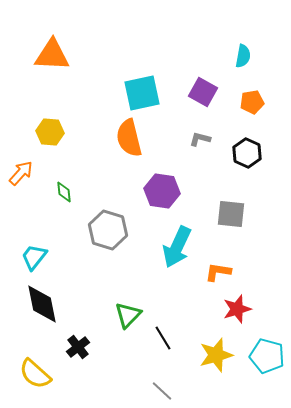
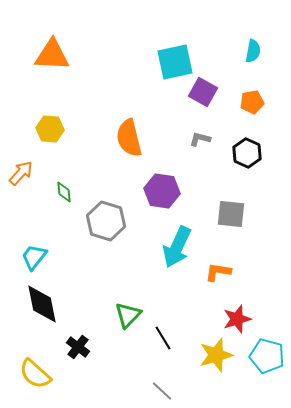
cyan semicircle: moved 10 px right, 5 px up
cyan square: moved 33 px right, 31 px up
yellow hexagon: moved 3 px up
gray hexagon: moved 2 px left, 9 px up
red star: moved 10 px down
black cross: rotated 15 degrees counterclockwise
